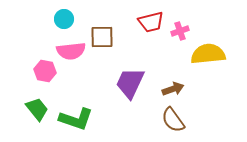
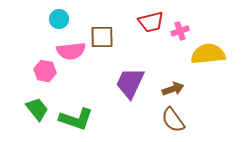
cyan circle: moved 5 px left
